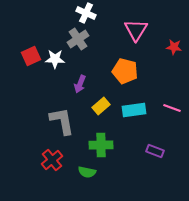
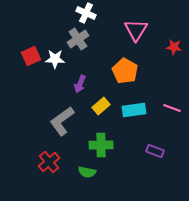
orange pentagon: rotated 15 degrees clockwise
gray L-shape: rotated 116 degrees counterclockwise
red cross: moved 3 px left, 2 px down
